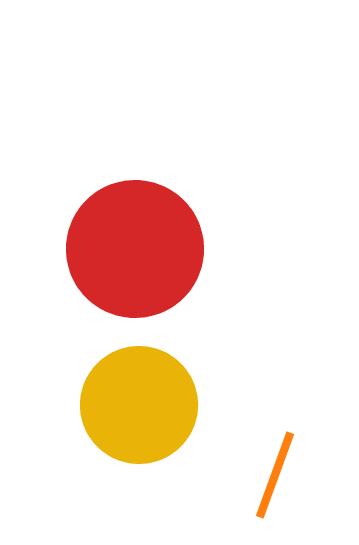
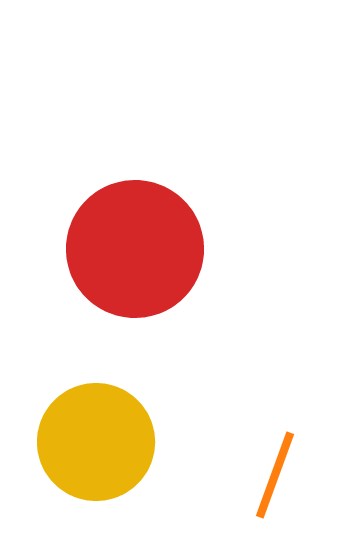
yellow circle: moved 43 px left, 37 px down
